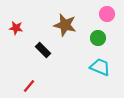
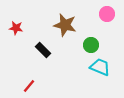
green circle: moved 7 px left, 7 px down
